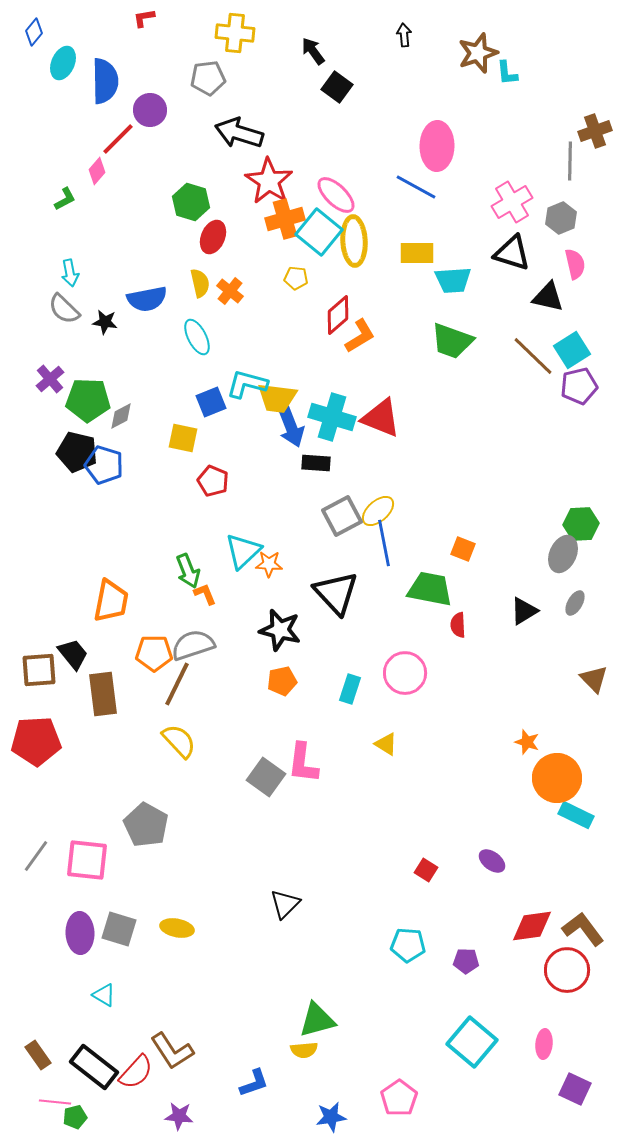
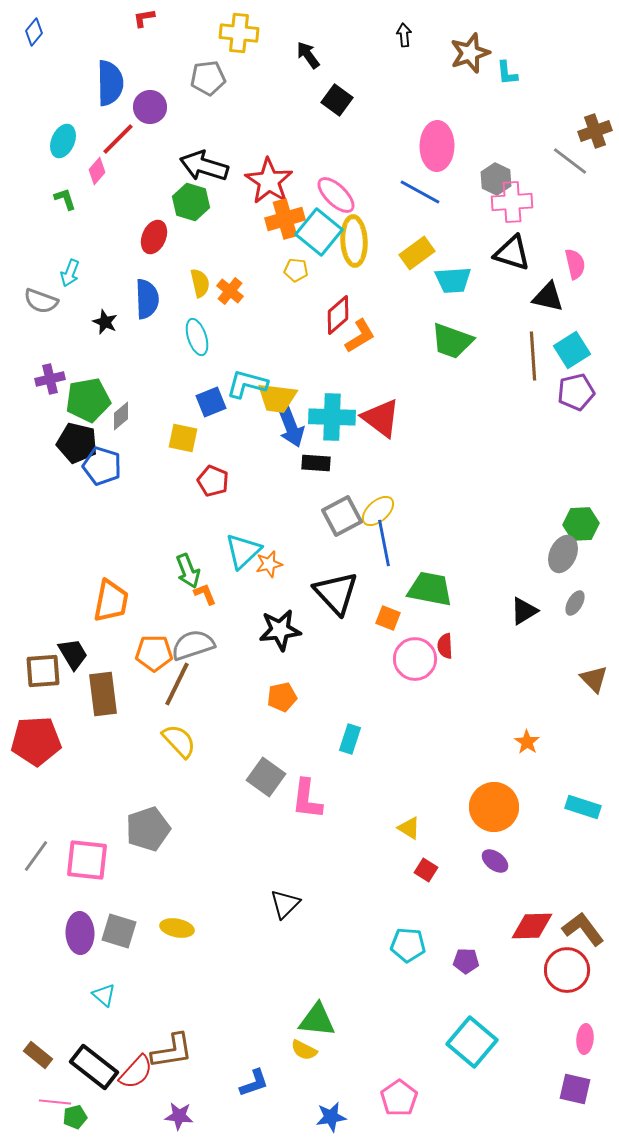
yellow cross at (235, 33): moved 4 px right
black arrow at (313, 51): moved 5 px left, 4 px down
brown star at (478, 53): moved 8 px left
cyan ellipse at (63, 63): moved 78 px down
blue semicircle at (105, 81): moved 5 px right, 2 px down
black square at (337, 87): moved 13 px down
purple circle at (150, 110): moved 3 px up
black arrow at (239, 133): moved 35 px left, 33 px down
gray line at (570, 161): rotated 54 degrees counterclockwise
blue line at (416, 187): moved 4 px right, 5 px down
green L-shape at (65, 199): rotated 80 degrees counterclockwise
pink cross at (512, 202): rotated 27 degrees clockwise
gray hexagon at (561, 218): moved 65 px left, 39 px up; rotated 12 degrees counterclockwise
red ellipse at (213, 237): moved 59 px left
yellow rectangle at (417, 253): rotated 36 degrees counterclockwise
cyan arrow at (70, 273): rotated 32 degrees clockwise
yellow pentagon at (296, 278): moved 8 px up
blue semicircle at (147, 299): rotated 81 degrees counterclockwise
gray semicircle at (64, 309): moved 23 px left, 8 px up; rotated 24 degrees counterclockwise
black star at (105, 322): rotated 15 degrees clockwise
cyan ellipse at (197, 337): rotated 9 degrees clockwise
brown line at (533, 356): rotated 42 degrees clockwise
purple cross at (50, 379): rotated 28 degrees clockwise
purple pentagon at (579, 386): moved 3 px left, 6 px down
green pentagon at (88, 400): rotated 12 degrees counterclockwise
gray diamond at (121, 416): rotated 12 degrees counterclockwise
cyan cross at (332, 417): rotated 15 degrees counterclockwise
red triangle at (381, 418): rotated 15 degrees clockwise
black pentagon at (77, 452): moved 9 px up
blue pentagon at (104, 465): moved 2 px left, 1 px down
orange square at (463, 549): moved 75 px left, 69 px down
orange star at (269, 564): rotated 16 degrees counterclockwise
red semicircle at (458, 625): moved 13 px left, 21 px down
black star at (280, 630): rotated 21 degrees counterclockwise
black trapezoid at (73, 654): rotated 8 degrees clockwise
brown square at (39, 670): moved 4 px right, 1 px down
pink circle at (405, 673): moved 10 px right, 14 px up
orange pentagon at (282, 681): moved 16 px down
cyan rectangle at (350, 689): moved 50 px down
orange star at (527, 742): rotated 15 degrees clockwise
yellow triangle at (386, 744): moved 23 px right, 84 px down
pink L-shape at (303, 763): moved 4 px right, 36 px down
orange circle at (557, 778): moved 63 px left, 29 px down
cyan rectangle at (576, 815): moved 7 px right, 8 px up; rotated 8 degrees counterclockwise
gray pentagon at (146, 825): moved 2 px right, 4 px down; rotated 24 degrees clockwise
purple ellipse at (492, 861): moved 3 px right
red diamond at (532, 926): rotated 6 degrees clockwise
gray square at (119, 929): moved 2 px down
cyan triangle at (104, 995): rotated 10 degrees clockwise
green triangle at (317, 1020): rotated 21 degrees clockwise
pink ellipse at (544, 1044): moved 41 px right, 5 px up
yellow semicircle at (304, 1050): rotated 32 degrees clockwise
brown L-shape at (172, 1051): rotated 66 degrees counterclockwise
brown rectangle at (38, 1055): rotated 16 degrees counterclockwise
purple square at (575, 1089): rotated 12 degrees counterclockwise
